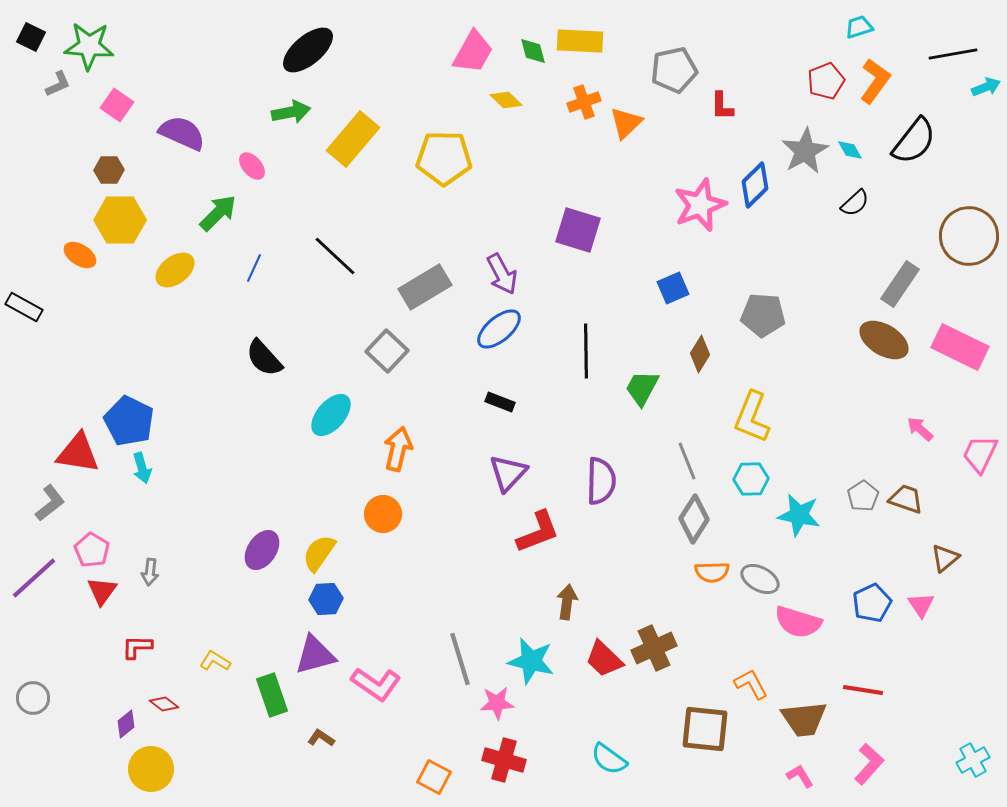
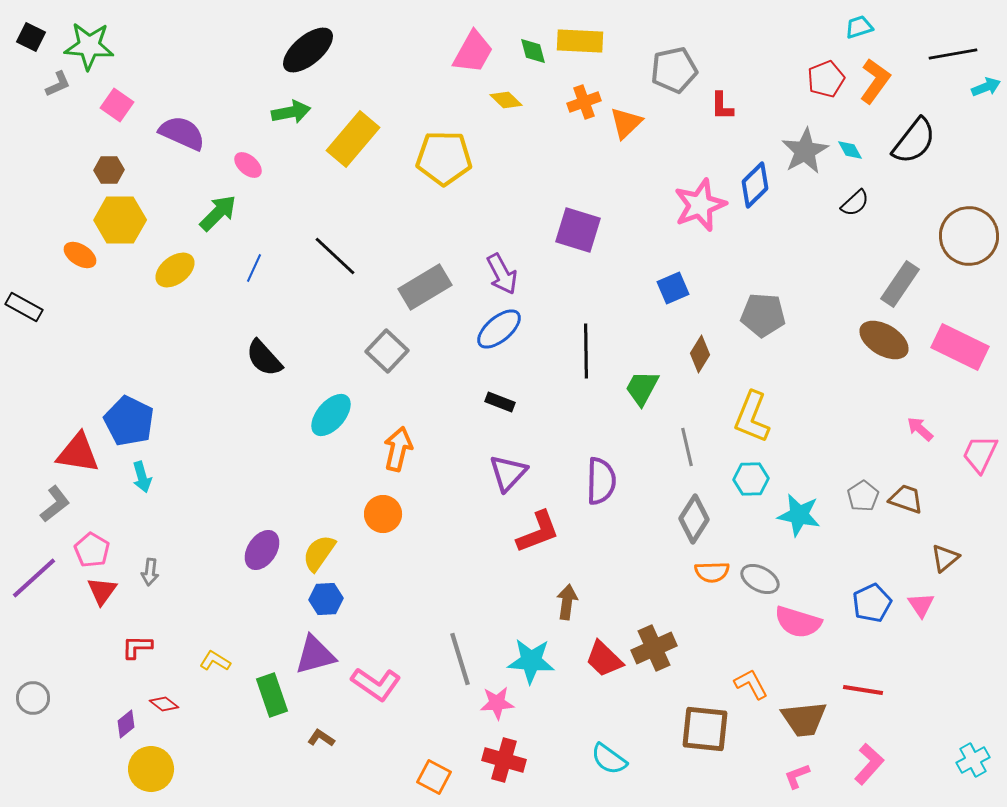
red pentagon at (826, 81): moved 2 px up
pink ellipse at (252, 166): moved 4 px left, 1 px up; rotated 8 degrees counterclockwise
gray line at (687, 461): moved 14 px up; rotated 9 degrees clockwise
cyan arrow at (142, 468): moved 9 px down
gray L-shape at (50, 503): moved 5 px right, 1 px down
cyan star at (531, 661): rotated 9 degrees counterclockwise
pink L-shape at (800, 776): moved 3 px left; rotated 80 degrees counterclockwise
